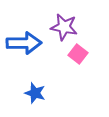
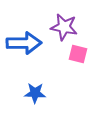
pink square: rotated 24 degrees counterclockwise
blue star: rotated 15 degrees counterclockwise
